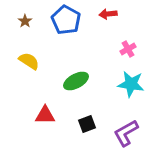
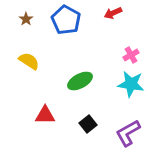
red arrow: moved 5 px right, 1 px up; rotated 18 degrees counterclockwise
brown star: moved 1 px right, 2 px up
pink cross: moved 3 px right, 6 px down
green ellipse: moved 4 px right
black square: moved 1 px right; rotated 18 degrees counterclockwise
purple L-shape: moved 2 px right
